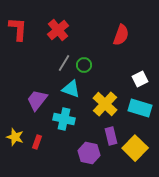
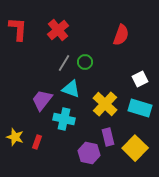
green circle: moved 1 px right, 3 px up
purple trapezoid: moved 5 px right
purple rectangle: moved 3 px left, 1 px down
